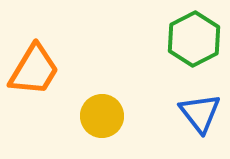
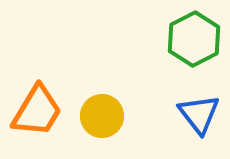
orange trapezoid: moved 3 px right, 41 px down
blue triangle: moved 1 px left, 1 px down
